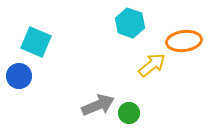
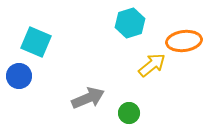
cyan hexagon: rotated 24 degrees clockwise
gray arrow: moved 10 px left, 7 px up
